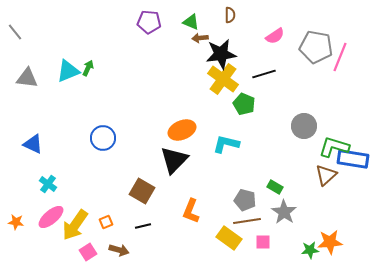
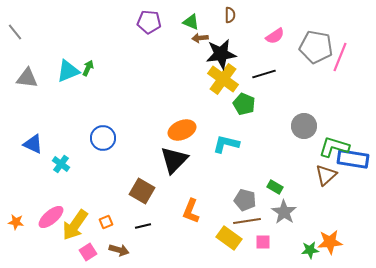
cyan cross at (48, 184): moved 13 px right, 20 px up
